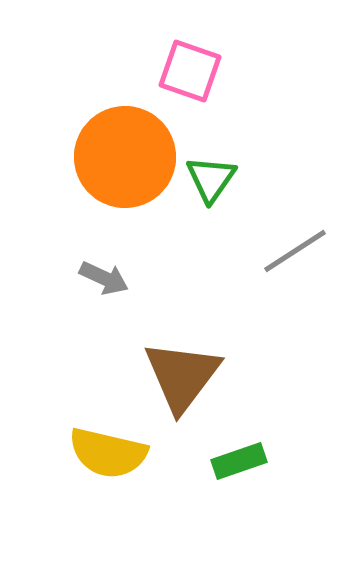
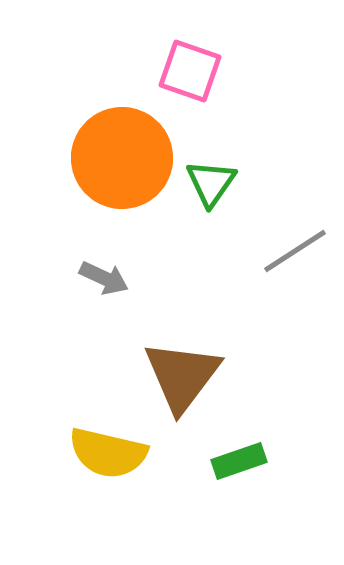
orange circle: moved 3 px left, 1 px down
green triangle: moved 4 px down
